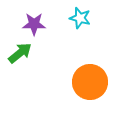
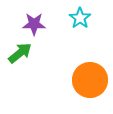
cyan star: rotated 20 degrees clockwise
orange circle: moved 2 px up
